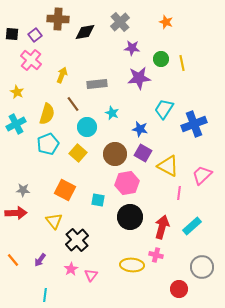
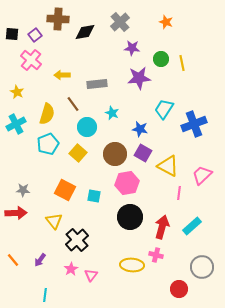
yellow arrow at (62, 75): rotated 112 degrees counterclockwise
cyan square at (98, 200): moved 4 px left, 4 px up
